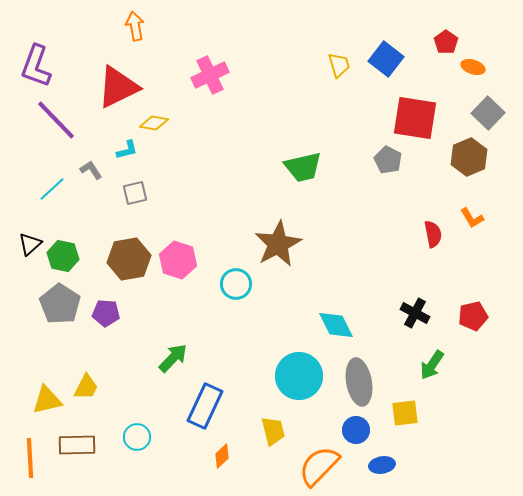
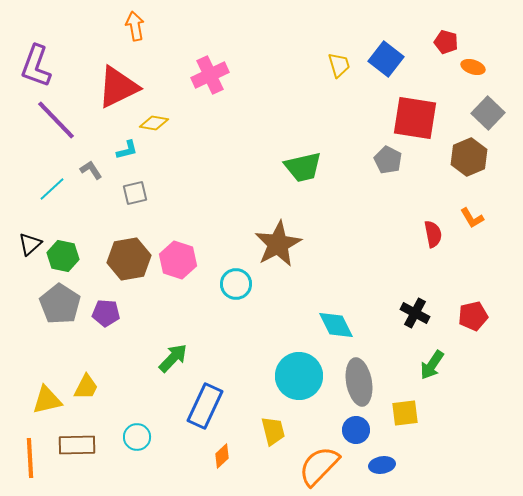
red pentagon at (446, 42): rotated 20 degrees counterclockwise
